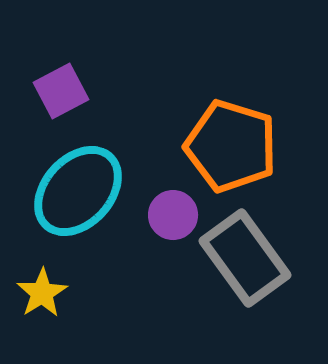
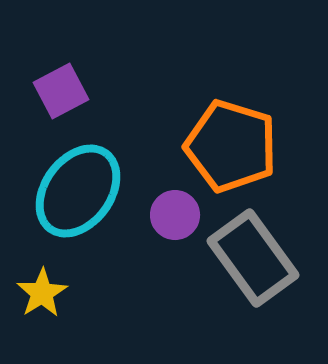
cyan ellipse: rotated 6 degrees counterclockwise
purple circle: moved 2 px right
gray rectangle: moved 8 px right
